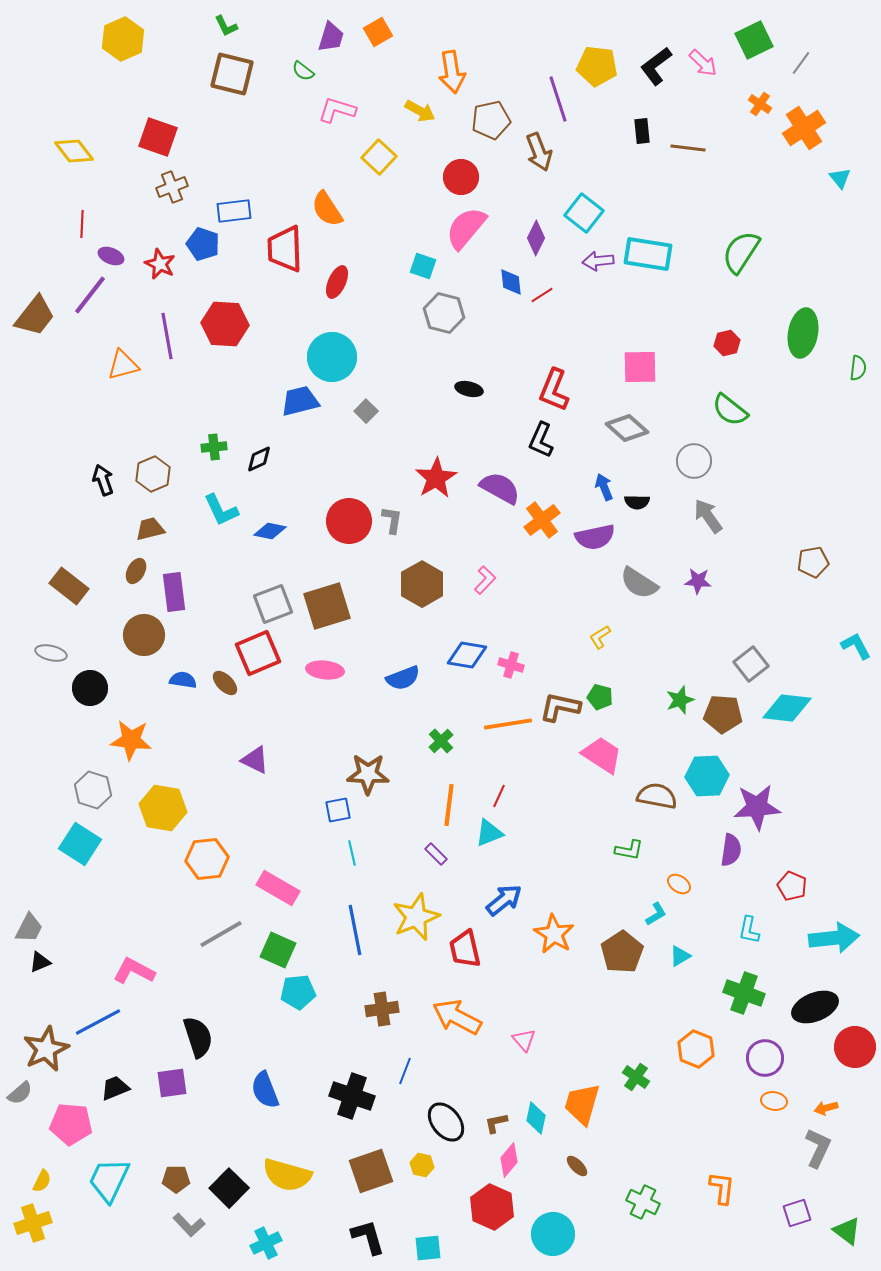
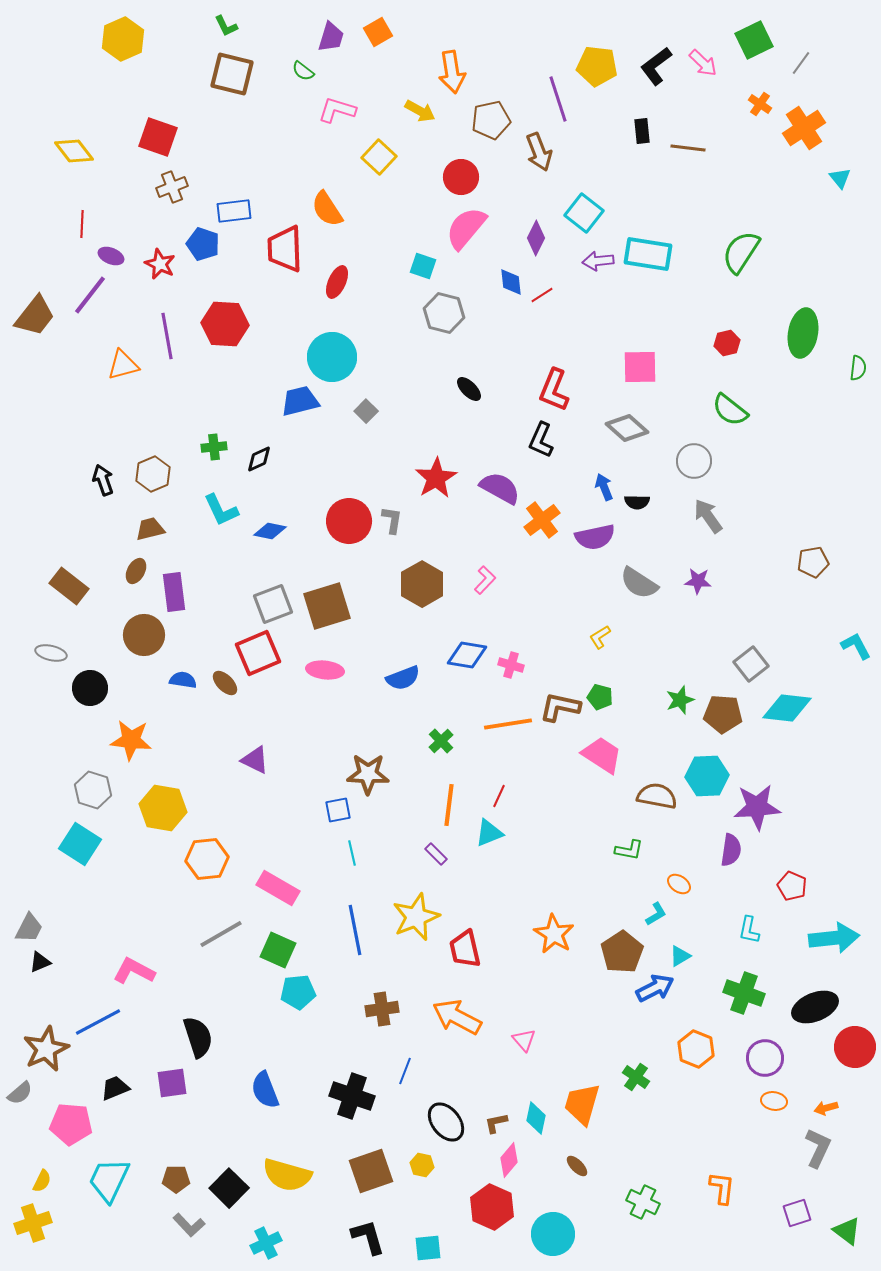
black ellipse at (469, 389): rotated 32 degrees clockwise
blue arrow at (504, 900): moved 151 px right, 88 px down; rotated 12 degrees clockwise
